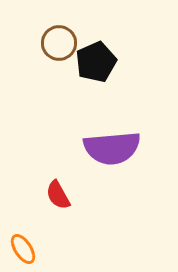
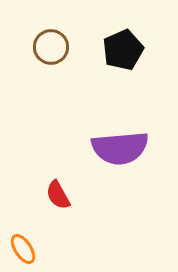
brown circle: moved 8 px left, 4 px down
black pentagon: moved 27 px right, 12 px up
purple semicircle: moved 8 px right
